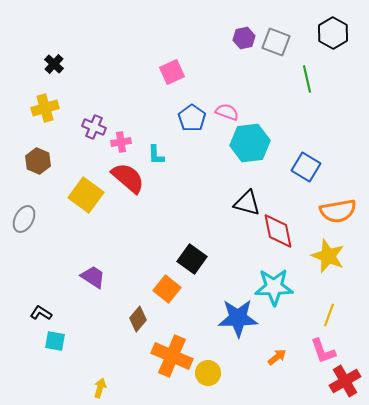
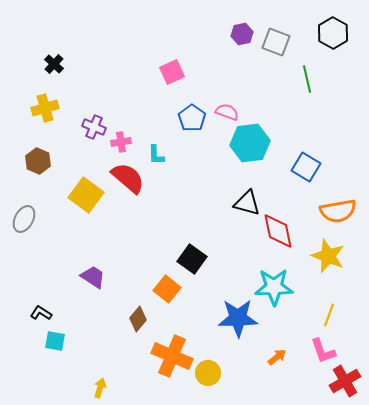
purple hexagon: moved 2 px left, 4 px up
